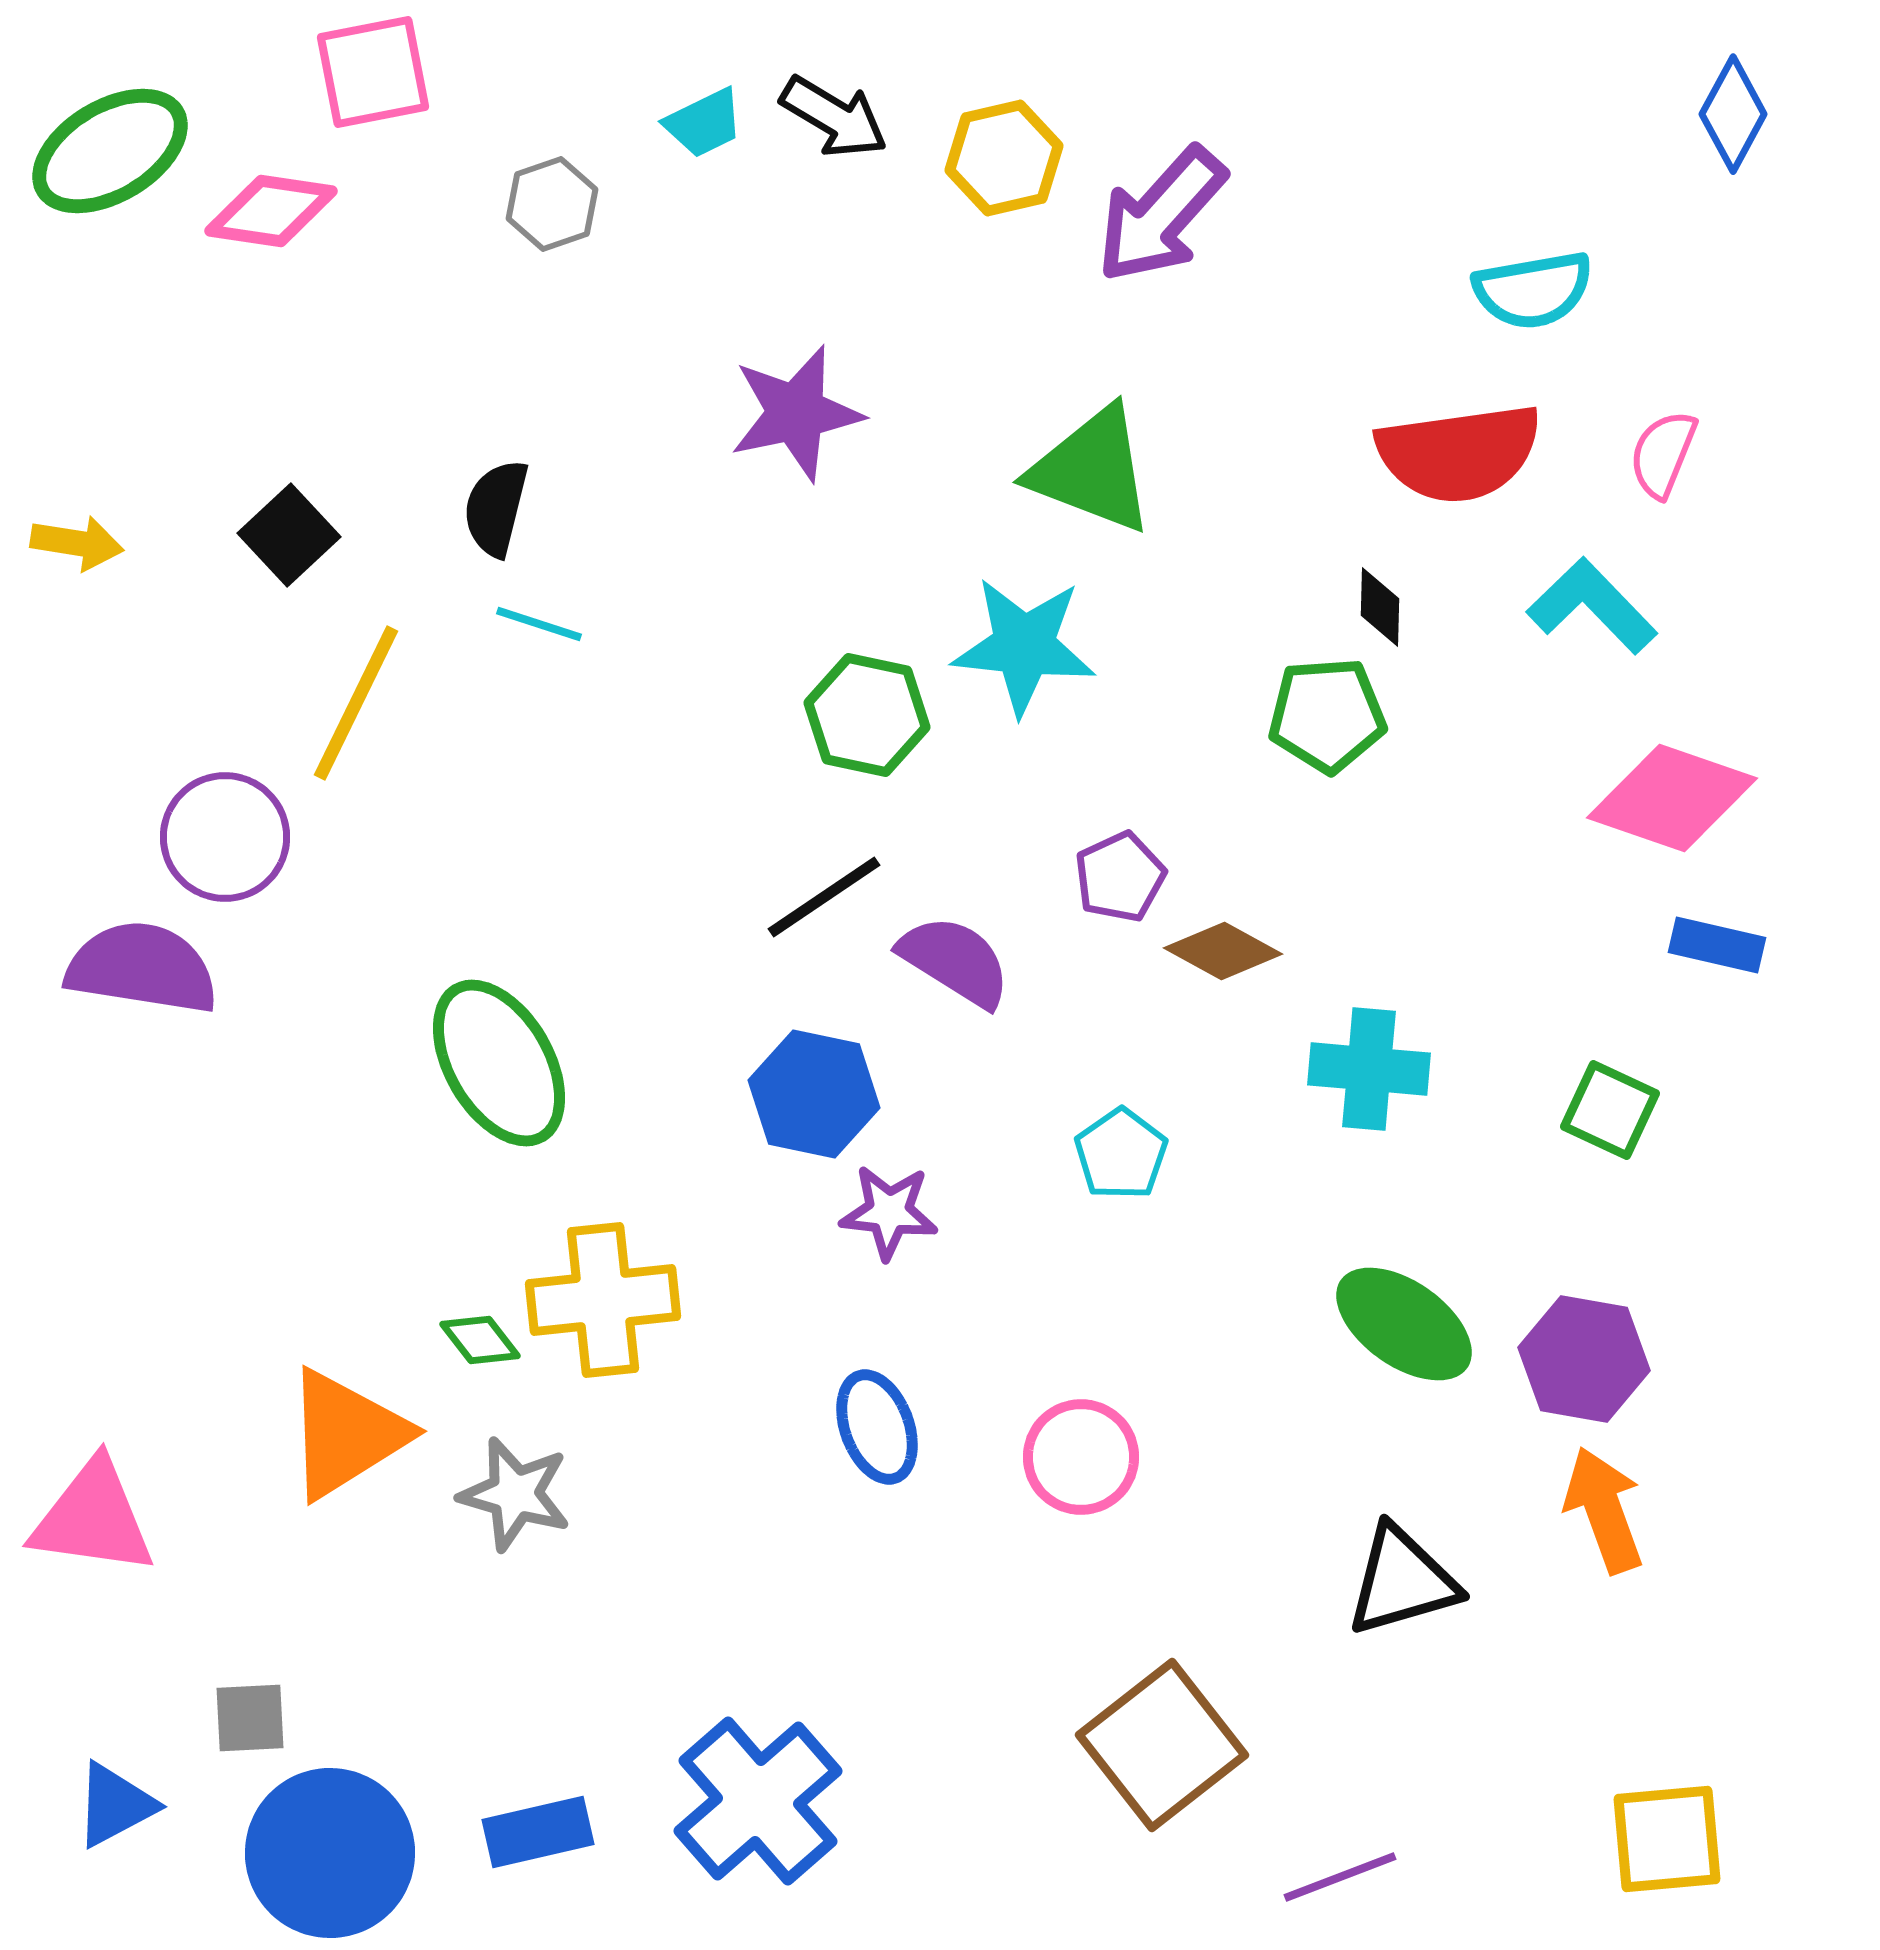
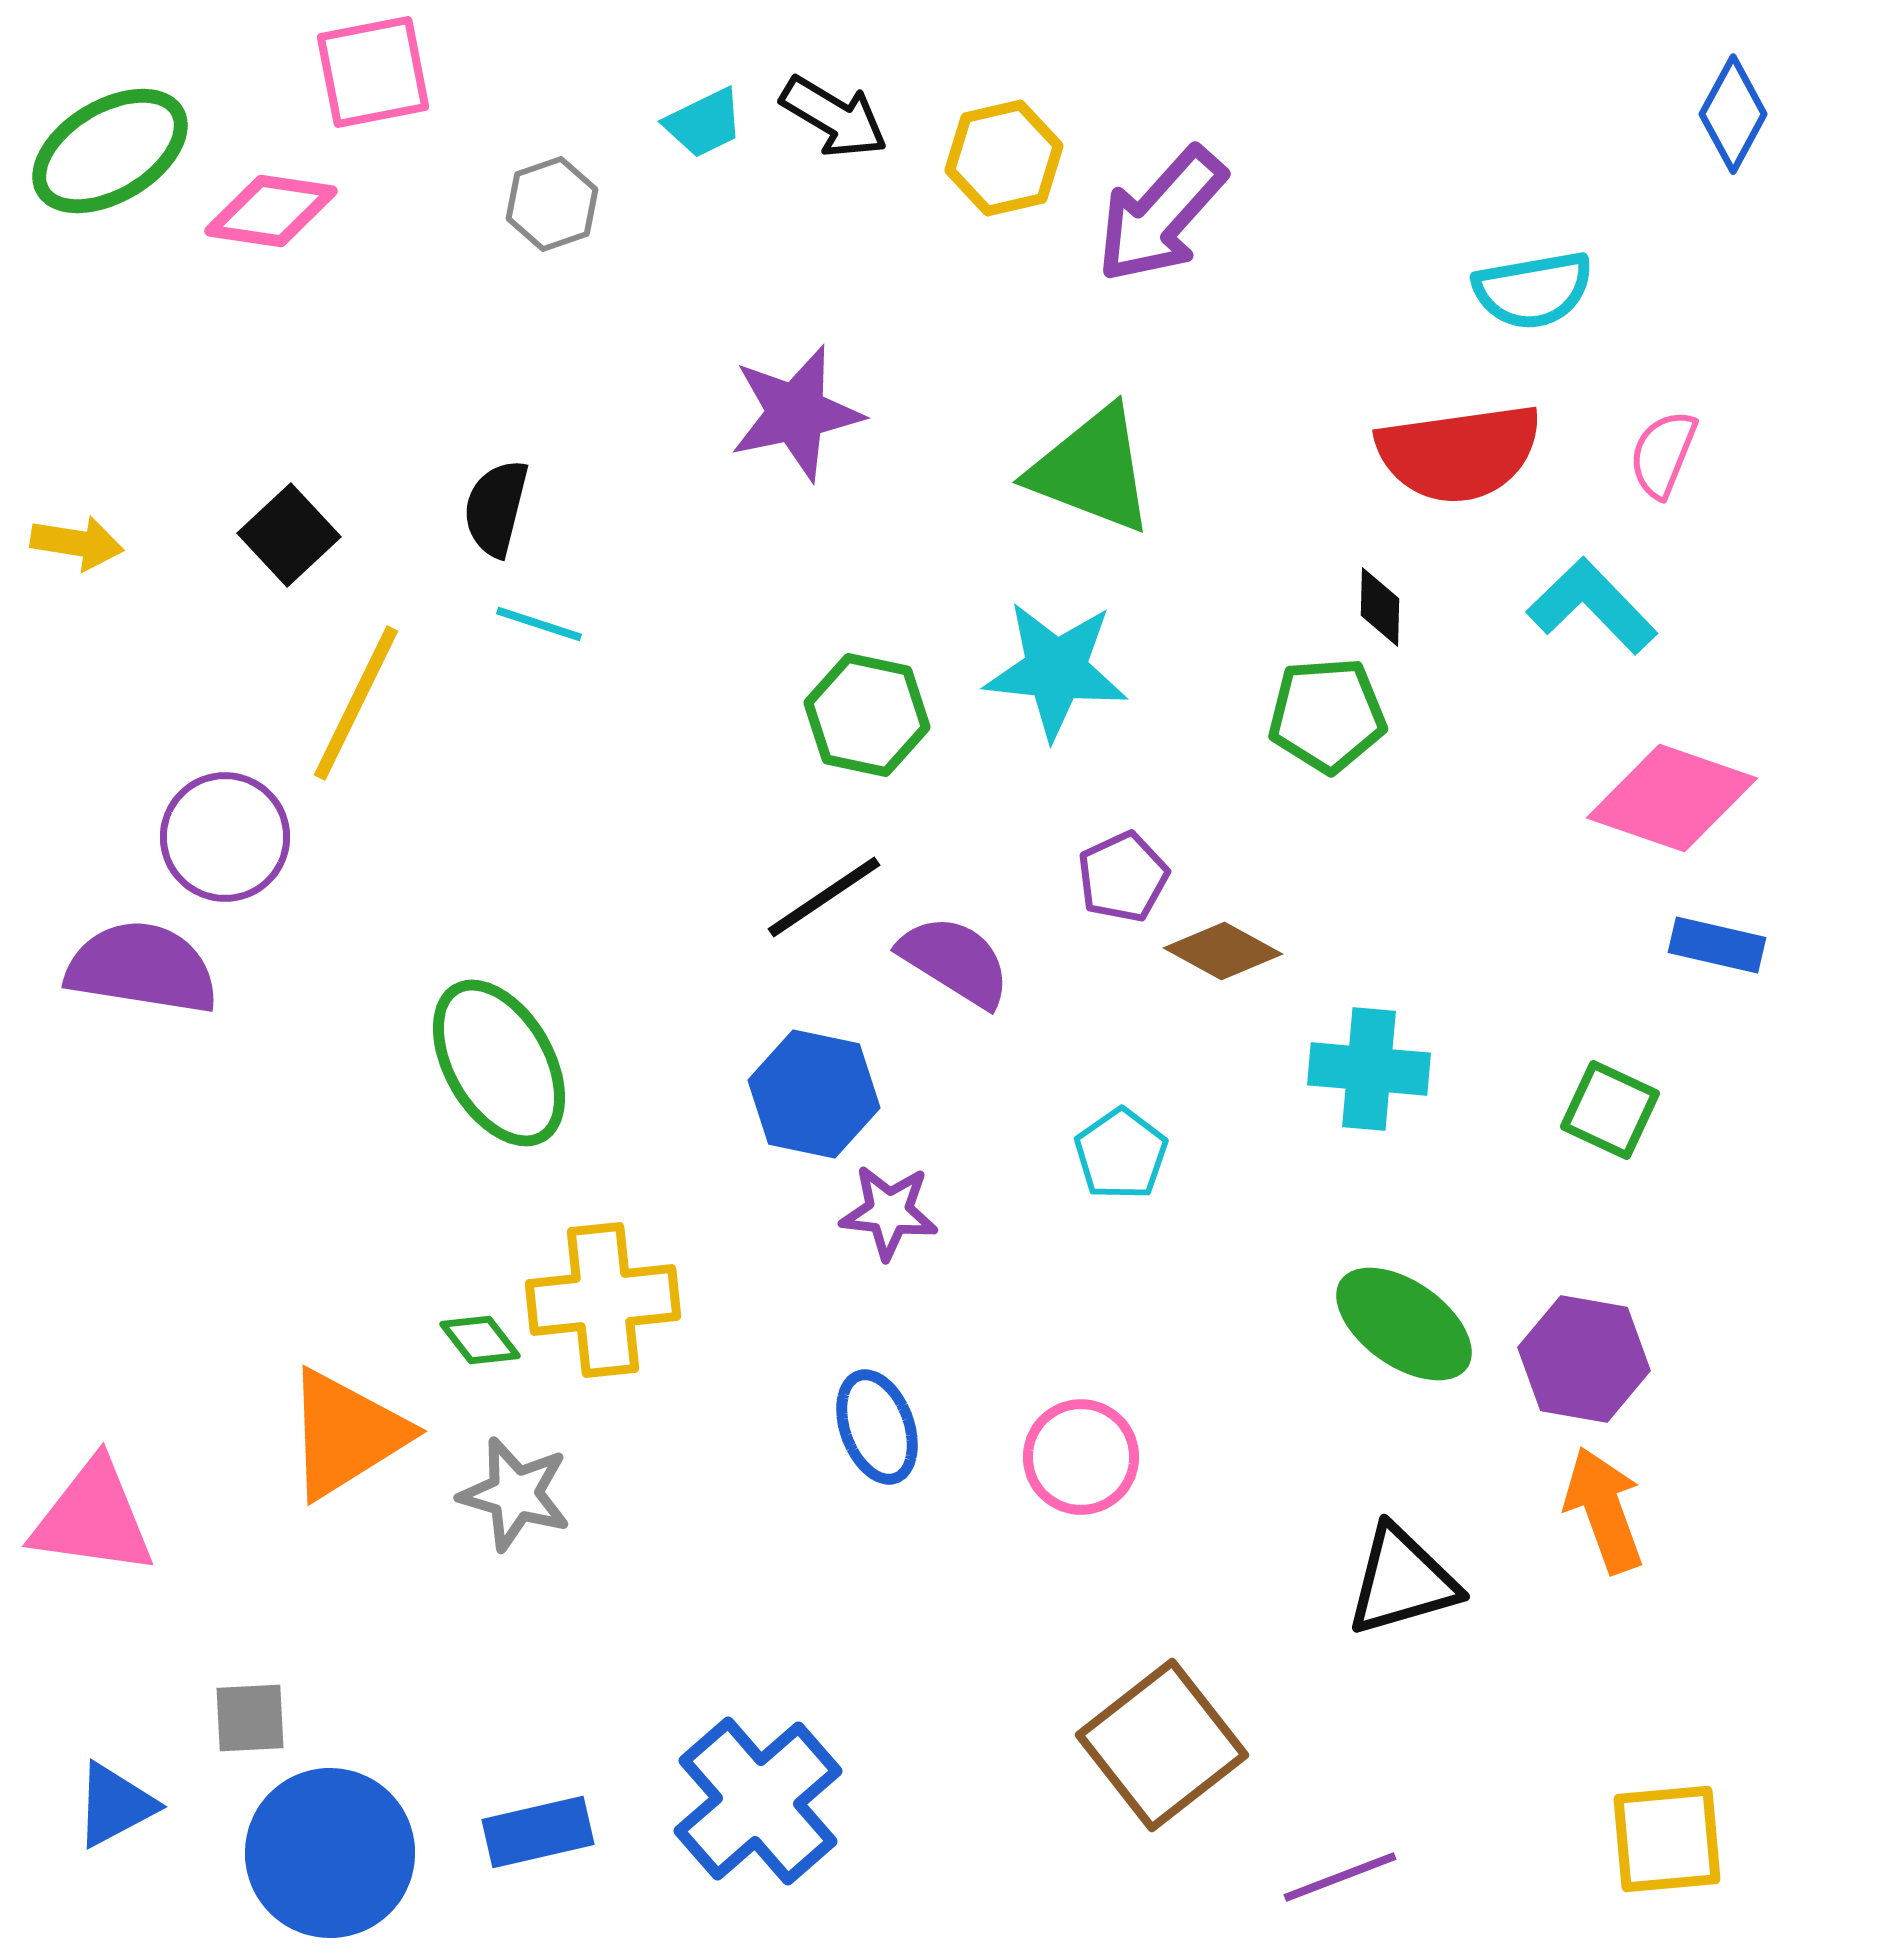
cyan star at (1024, 646): moved 32 px right, 24 px down
purple pentagon at (1120, 877): moved 3 px right
